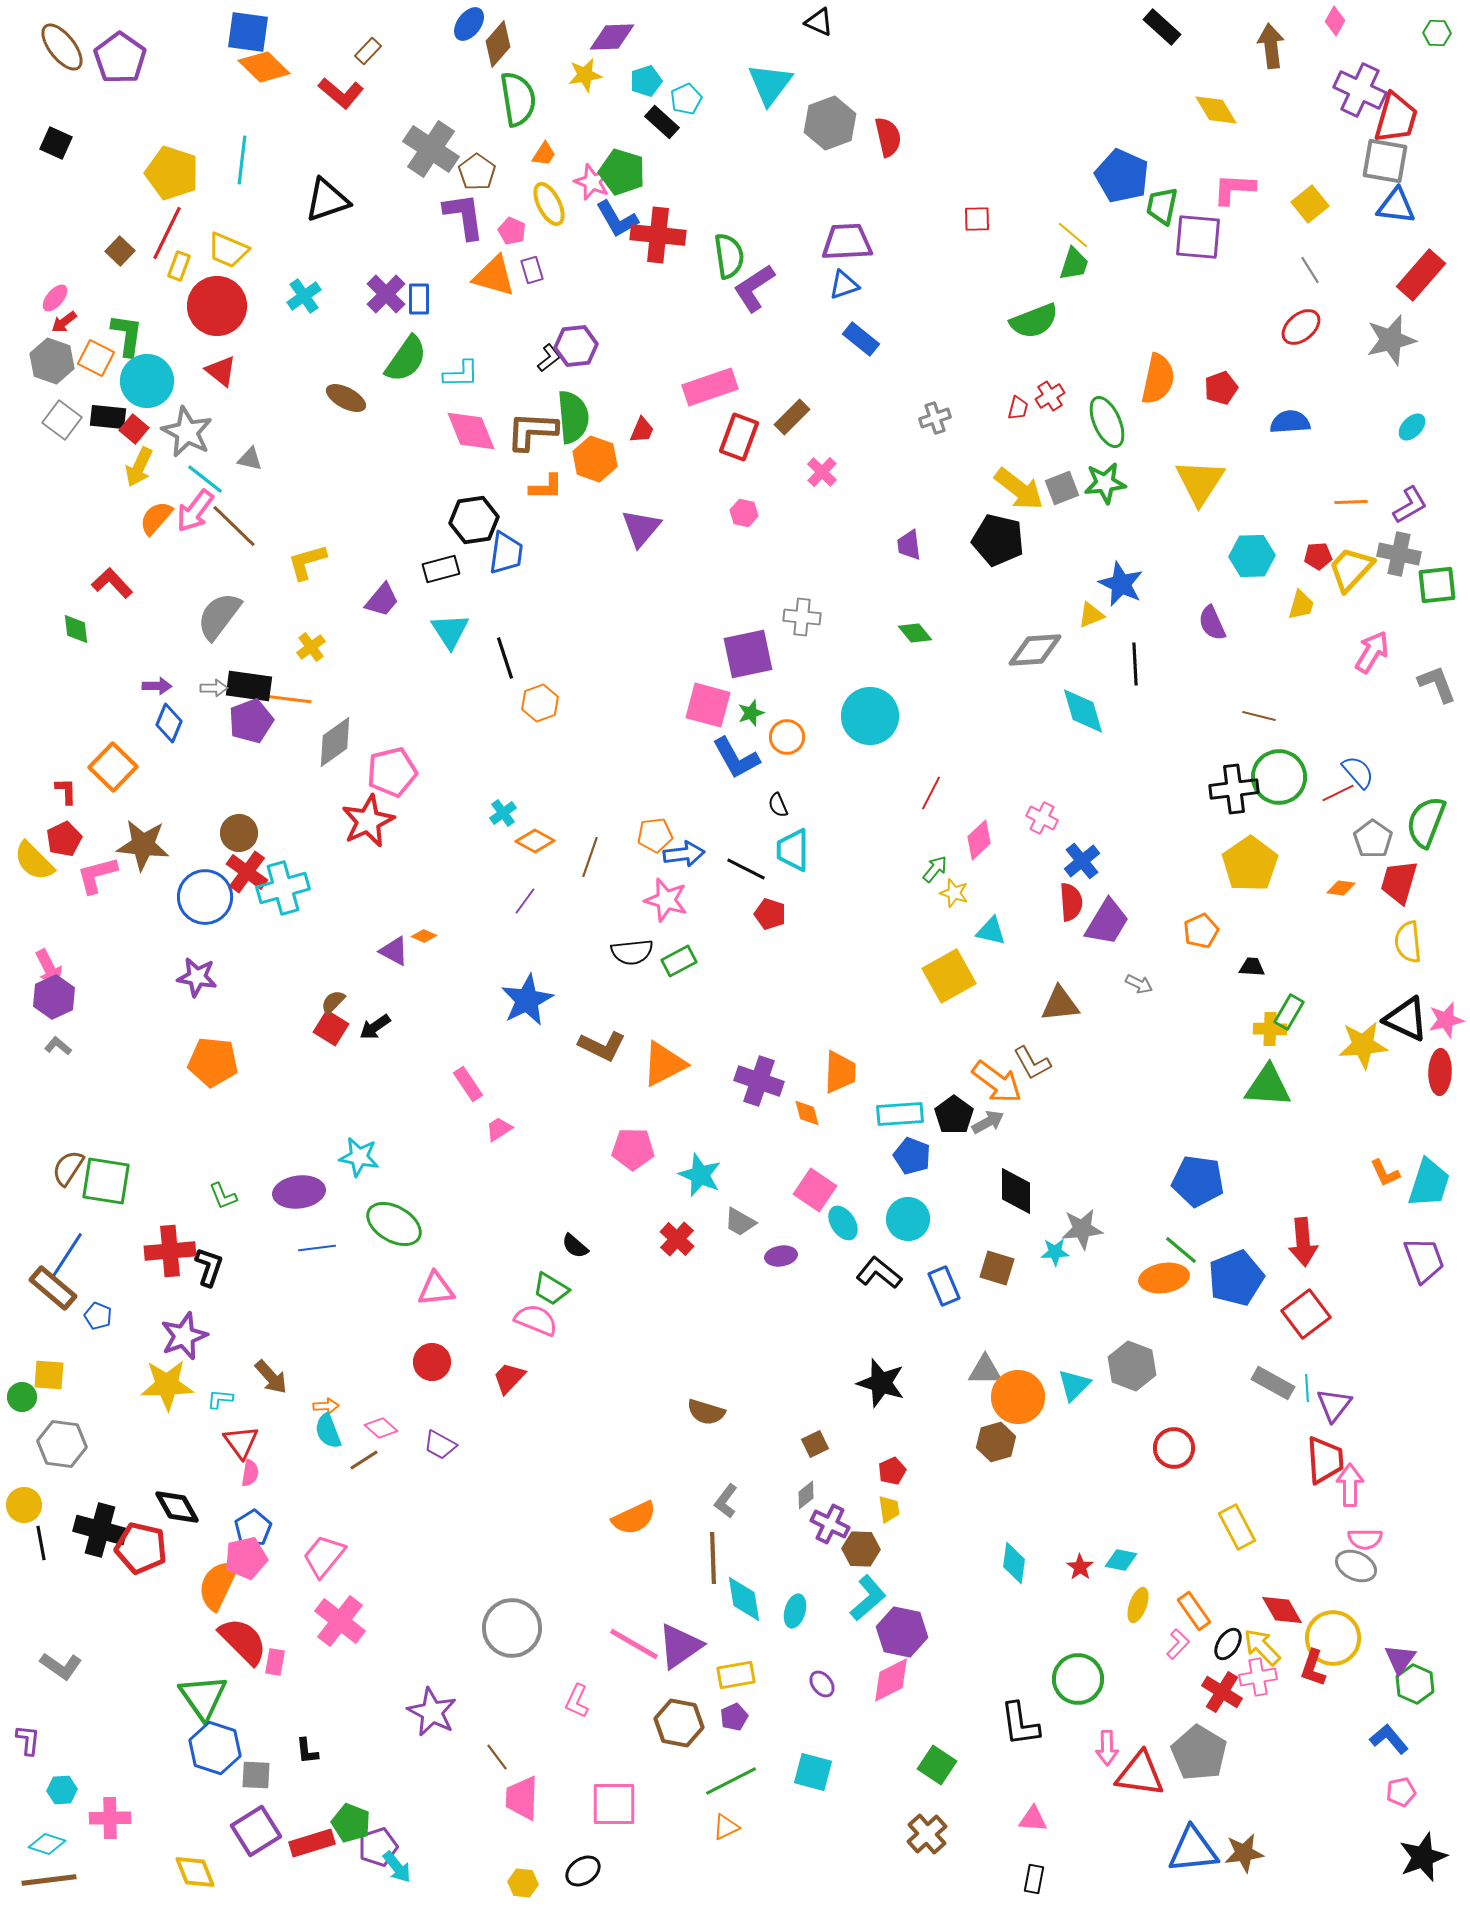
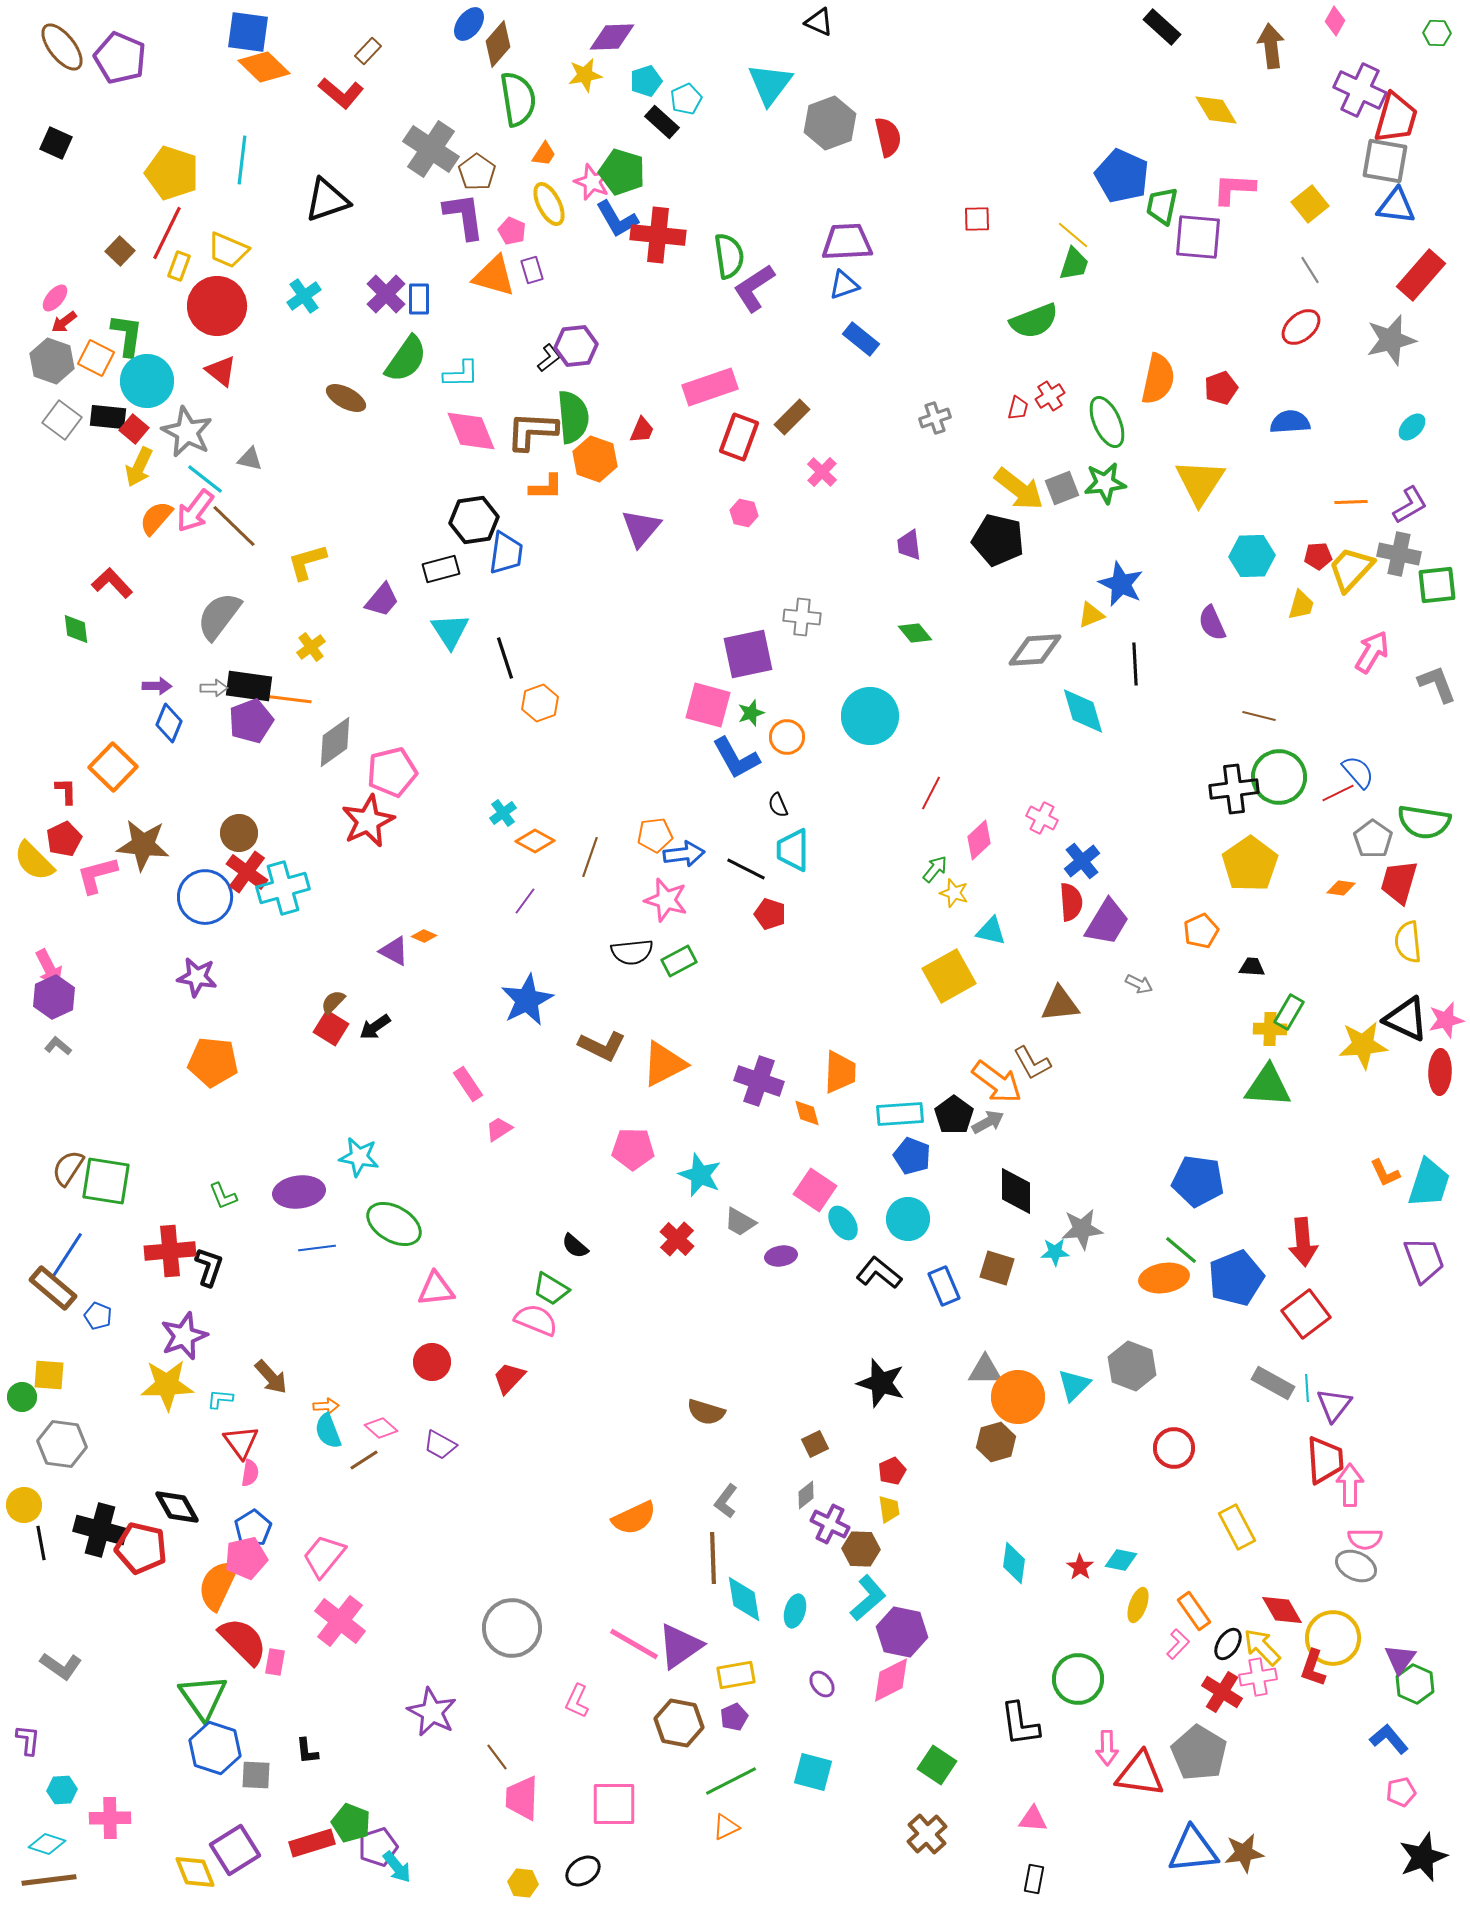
purple pentagon at (120, 58): rotated 12 degrees counterclockwise
green semicircle at (1426, 822): moved 2 px left; rotated 102 degrees counterclockwise
purple square at (256, 1831): moved 21 px left, 19 px down
